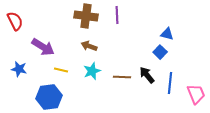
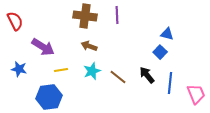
brown cross: moved 1 px left
yellow line: rotated 24 degrees counterclockwise
brown line: moved 4 px left; rotated 36 degrees clockwise
